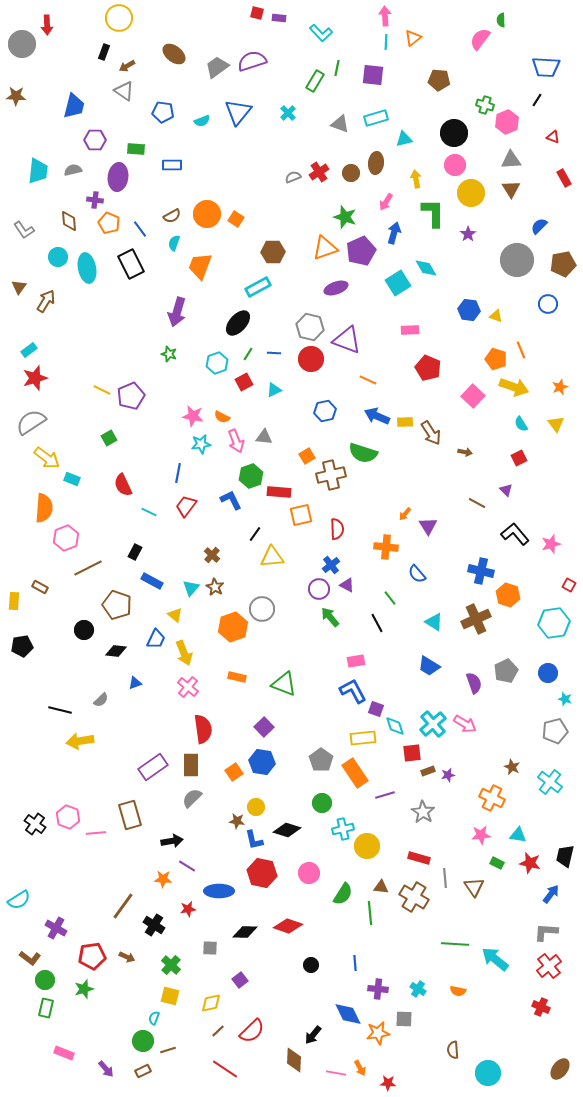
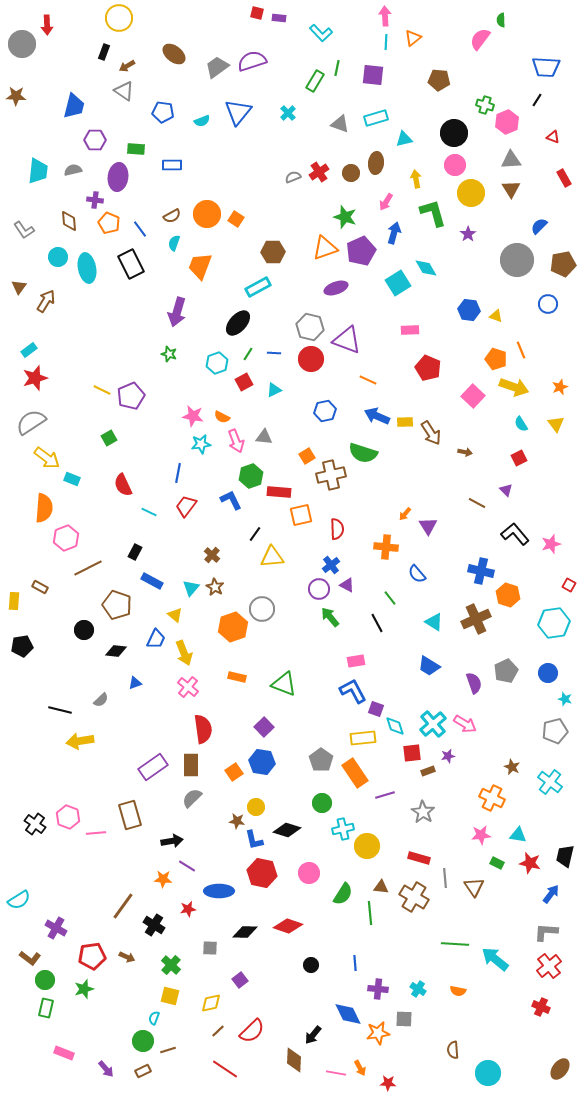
green L-shape at (433, 213): rotated 16 degrees counterclockwise
purple star at (448, 775): moved 19 px up
